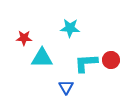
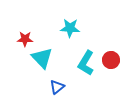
red star: moved 1 px right, 1 px down
cyan triangle: rotated 45 degrees clockwise
cyan L-shape: rotated 55 degrees counterclockwise
blue triangle: moved 9 px left; rotated 21 degrees clockwise
